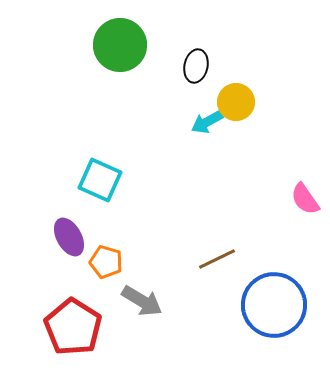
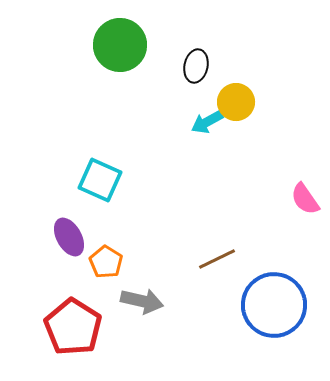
orange pentagon: rotated 16 degrees clockwise
gray arrow: rotated 18 degrees counterclockwise
